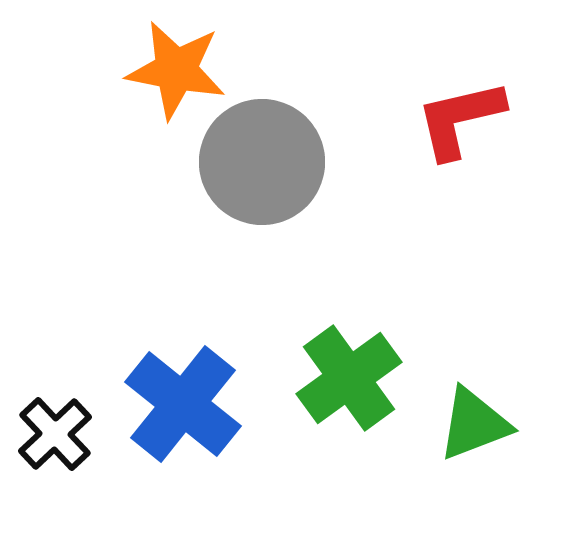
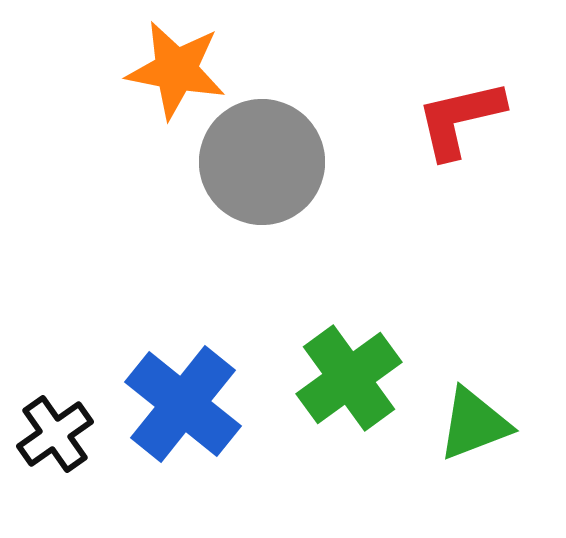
black cross: rotated 8 degrees clockwise
